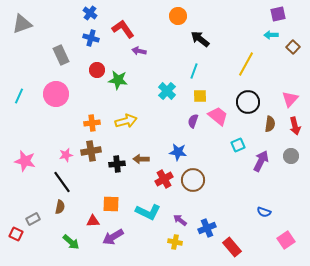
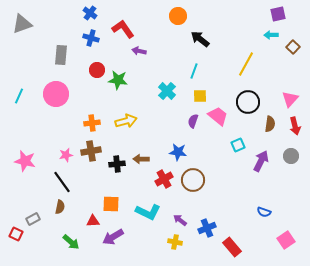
gray rectangle at (61, 55): rotated 30 degrees clockwise
